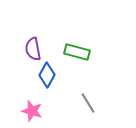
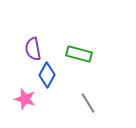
green rectangle: moved 2 px right, 2 px down
pink star: moved 7 px left, 12 px up
